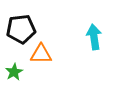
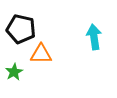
black pentagon: rotated 20 degrees clockwise
